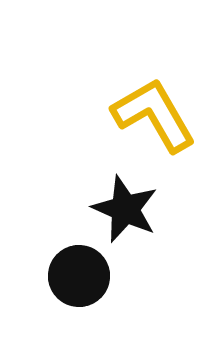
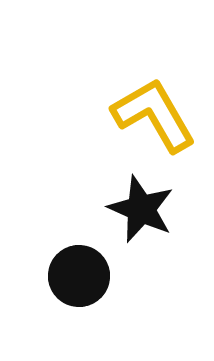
black star: moved 16 px right
